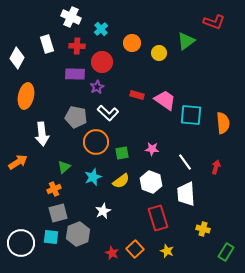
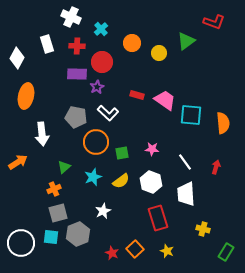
purple rectangle at (75, 74): moved 2 px right
